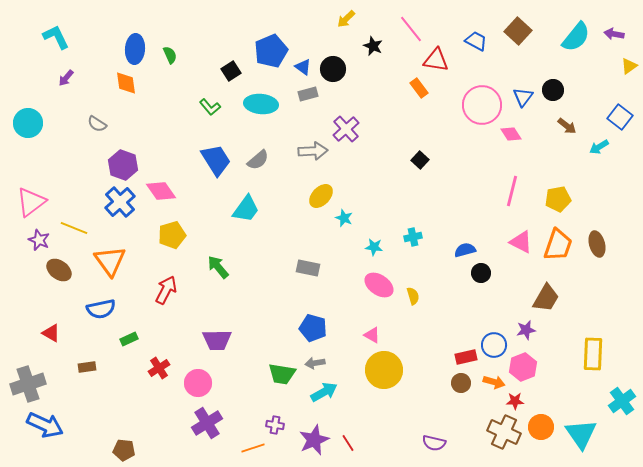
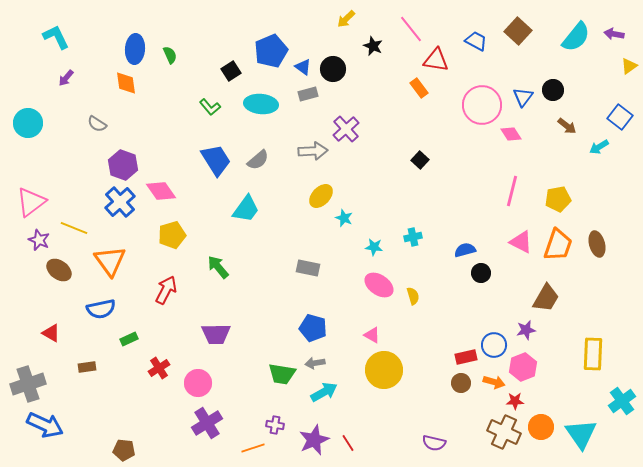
purple trapezoid at (217, 340): moved 1 px left, 6 px up
